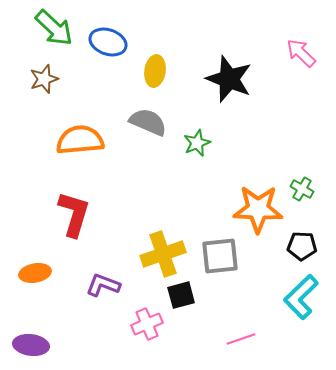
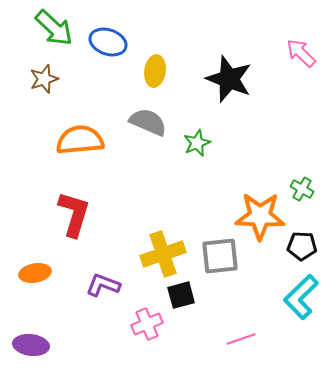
orange star: moved 2 px right, 7 px down
